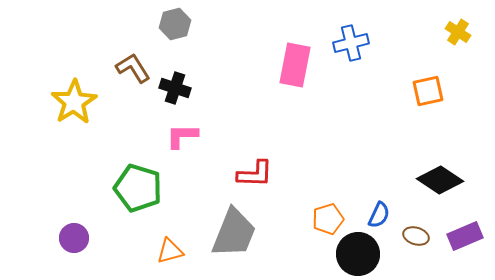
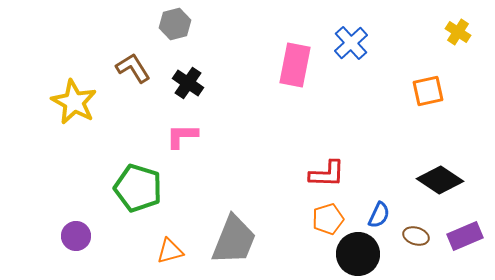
blue cross: rotated 28 degrees counterclockwise
black cross: moved 13 px right, 5 px up; rotated 16 degrees clockwise
yellow star: rotated 12 degrees counterclockwise
red L-shape: moved 72 px right
gray trapezoid: moved 7 px down
purple circle: moved 2 px right, 2 px up
